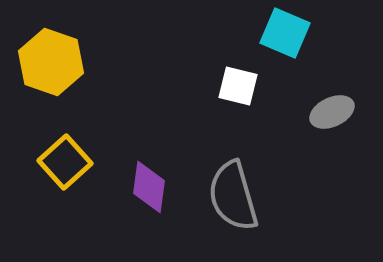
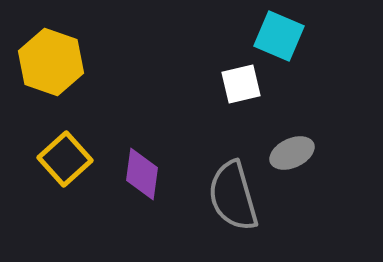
cyan square: moved 6 px left, 3 px down
white square: moved 3 px right, 2 px up; rotated 27 degrees counterclockwise
gray ellipse: moved 40 px left, 41 px down
yellow square: moved 3 px up
purple diamond: moved 7 px left, 13 px up
